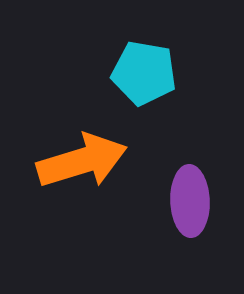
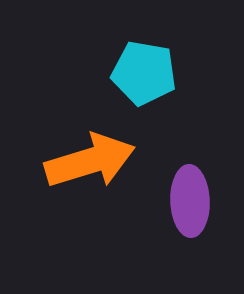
orange arrow: moved 8 px right
